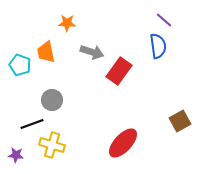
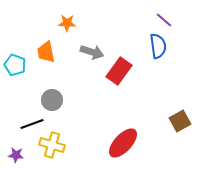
cyan pentagon: moved 5 px left
